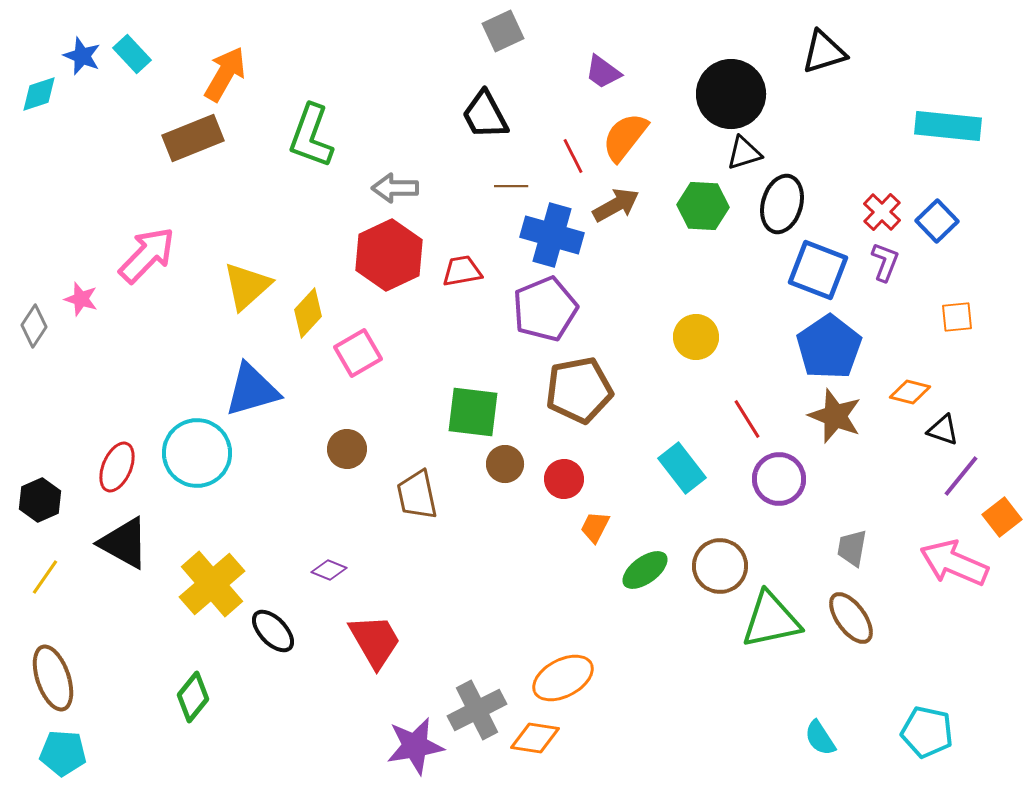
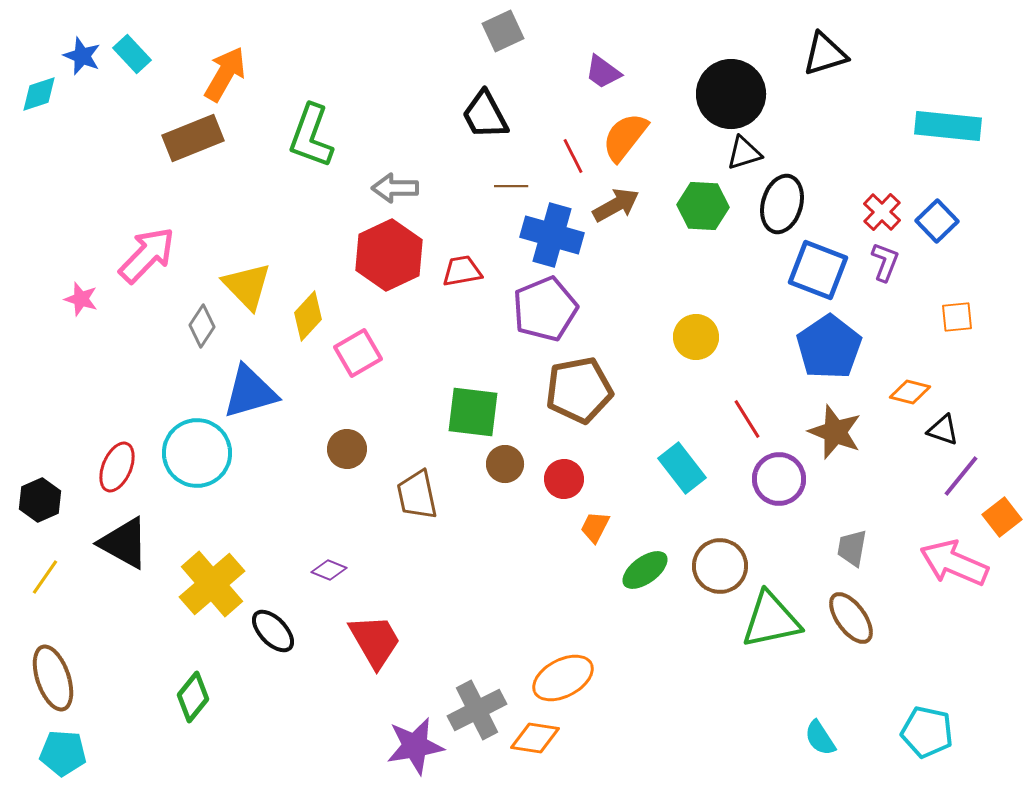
black triangle at (824, 52): moved 1 px right, 2 px down
yellow triangle at (247, 286): rotated 32 degrees counterclockwise
yellow diamond at (308, 313): moved 3 px down
gray diamond at (34, 326): moved 168 px right
blue triangle at (252, 390): moved 2 px left, 2 px down
brown star at (835, 416): moved 16 px down
